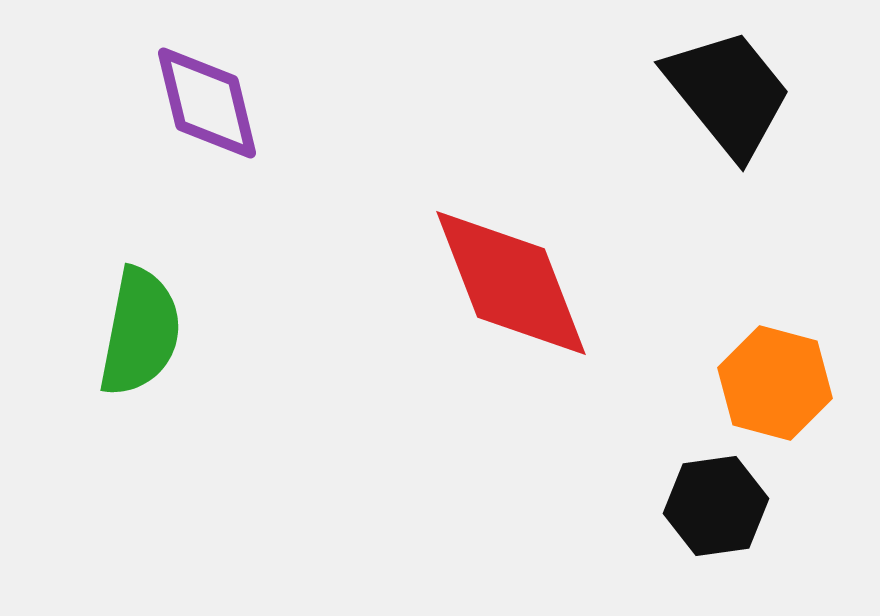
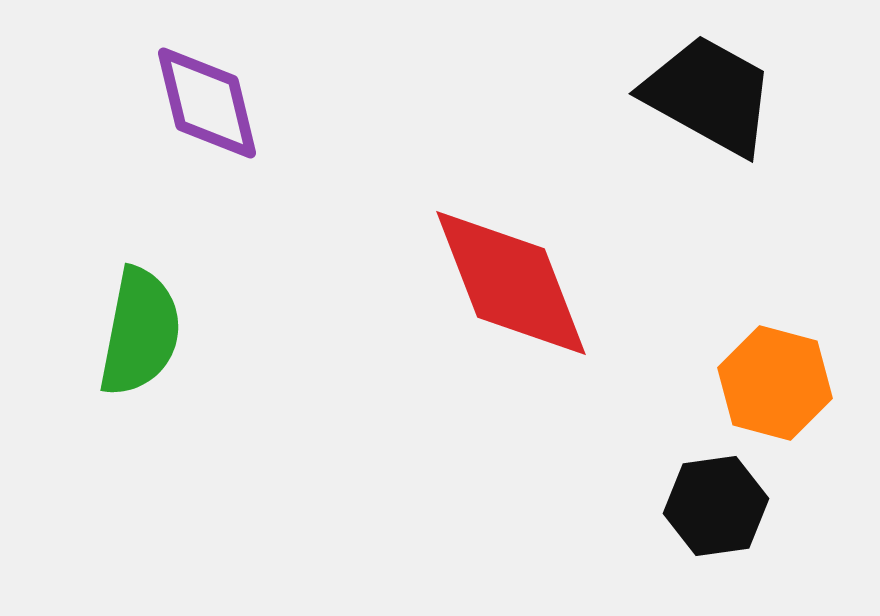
black trapezoid: moved 19 px left, 2 px down; rotated 22 degrees counterclockwise
